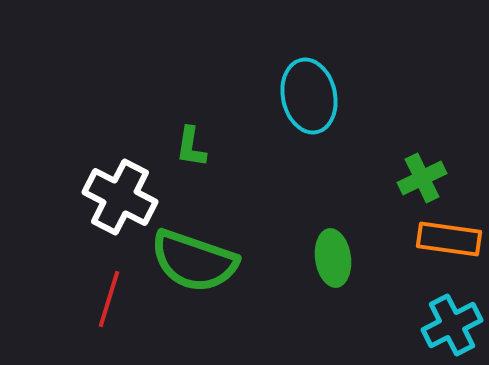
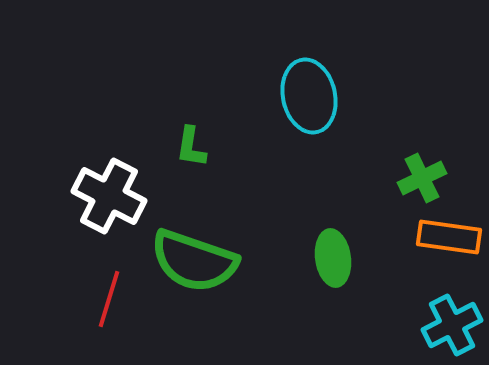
white cross: moved 11 px left, 1 px up
orange rectangle: moved 2 px up
